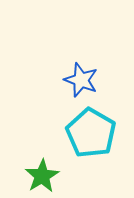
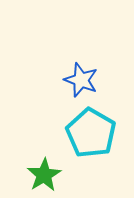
green star: moved 2 px right, 1 px up
